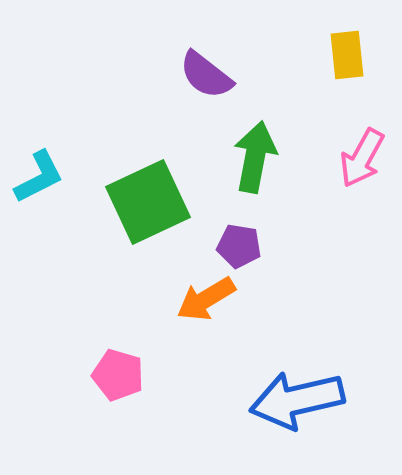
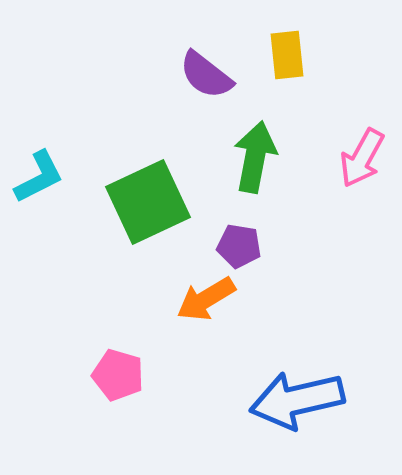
yellow rectangle: moved 60 px left
